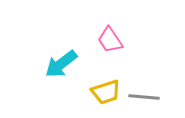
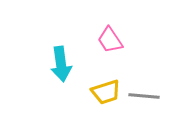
cyan arrow: rotated 60 degrees counterclockwise
gray line: moved 1 px up
